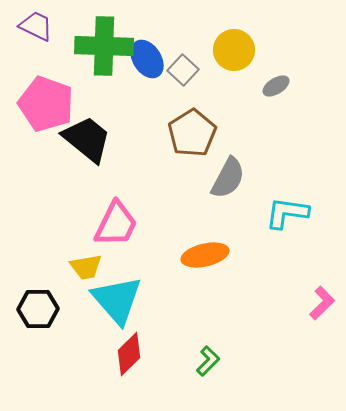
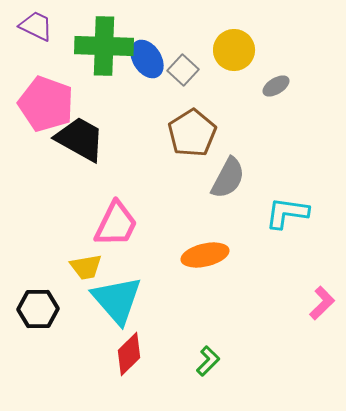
black trapezoid: moved 7 px left; rotated 10 degrees counterclockwise
